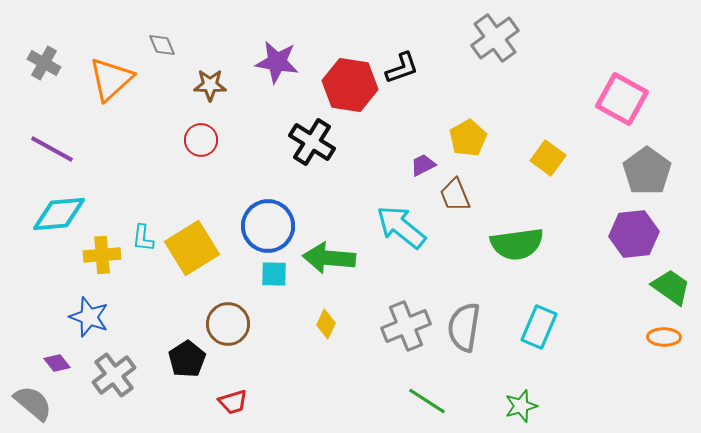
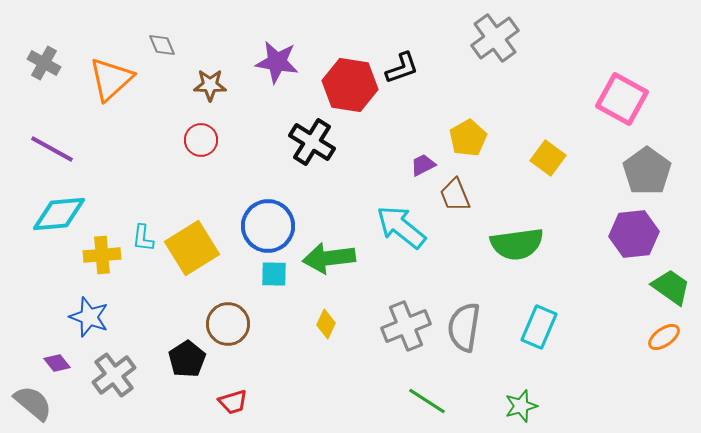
green arrow at (329, 258): rotated 12 degrees counterclockwise
orange ellipse at (664, 337): rotated 36 degrees counterclockwise
